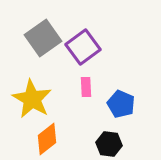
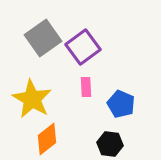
black hexagon: moved 1 px right
